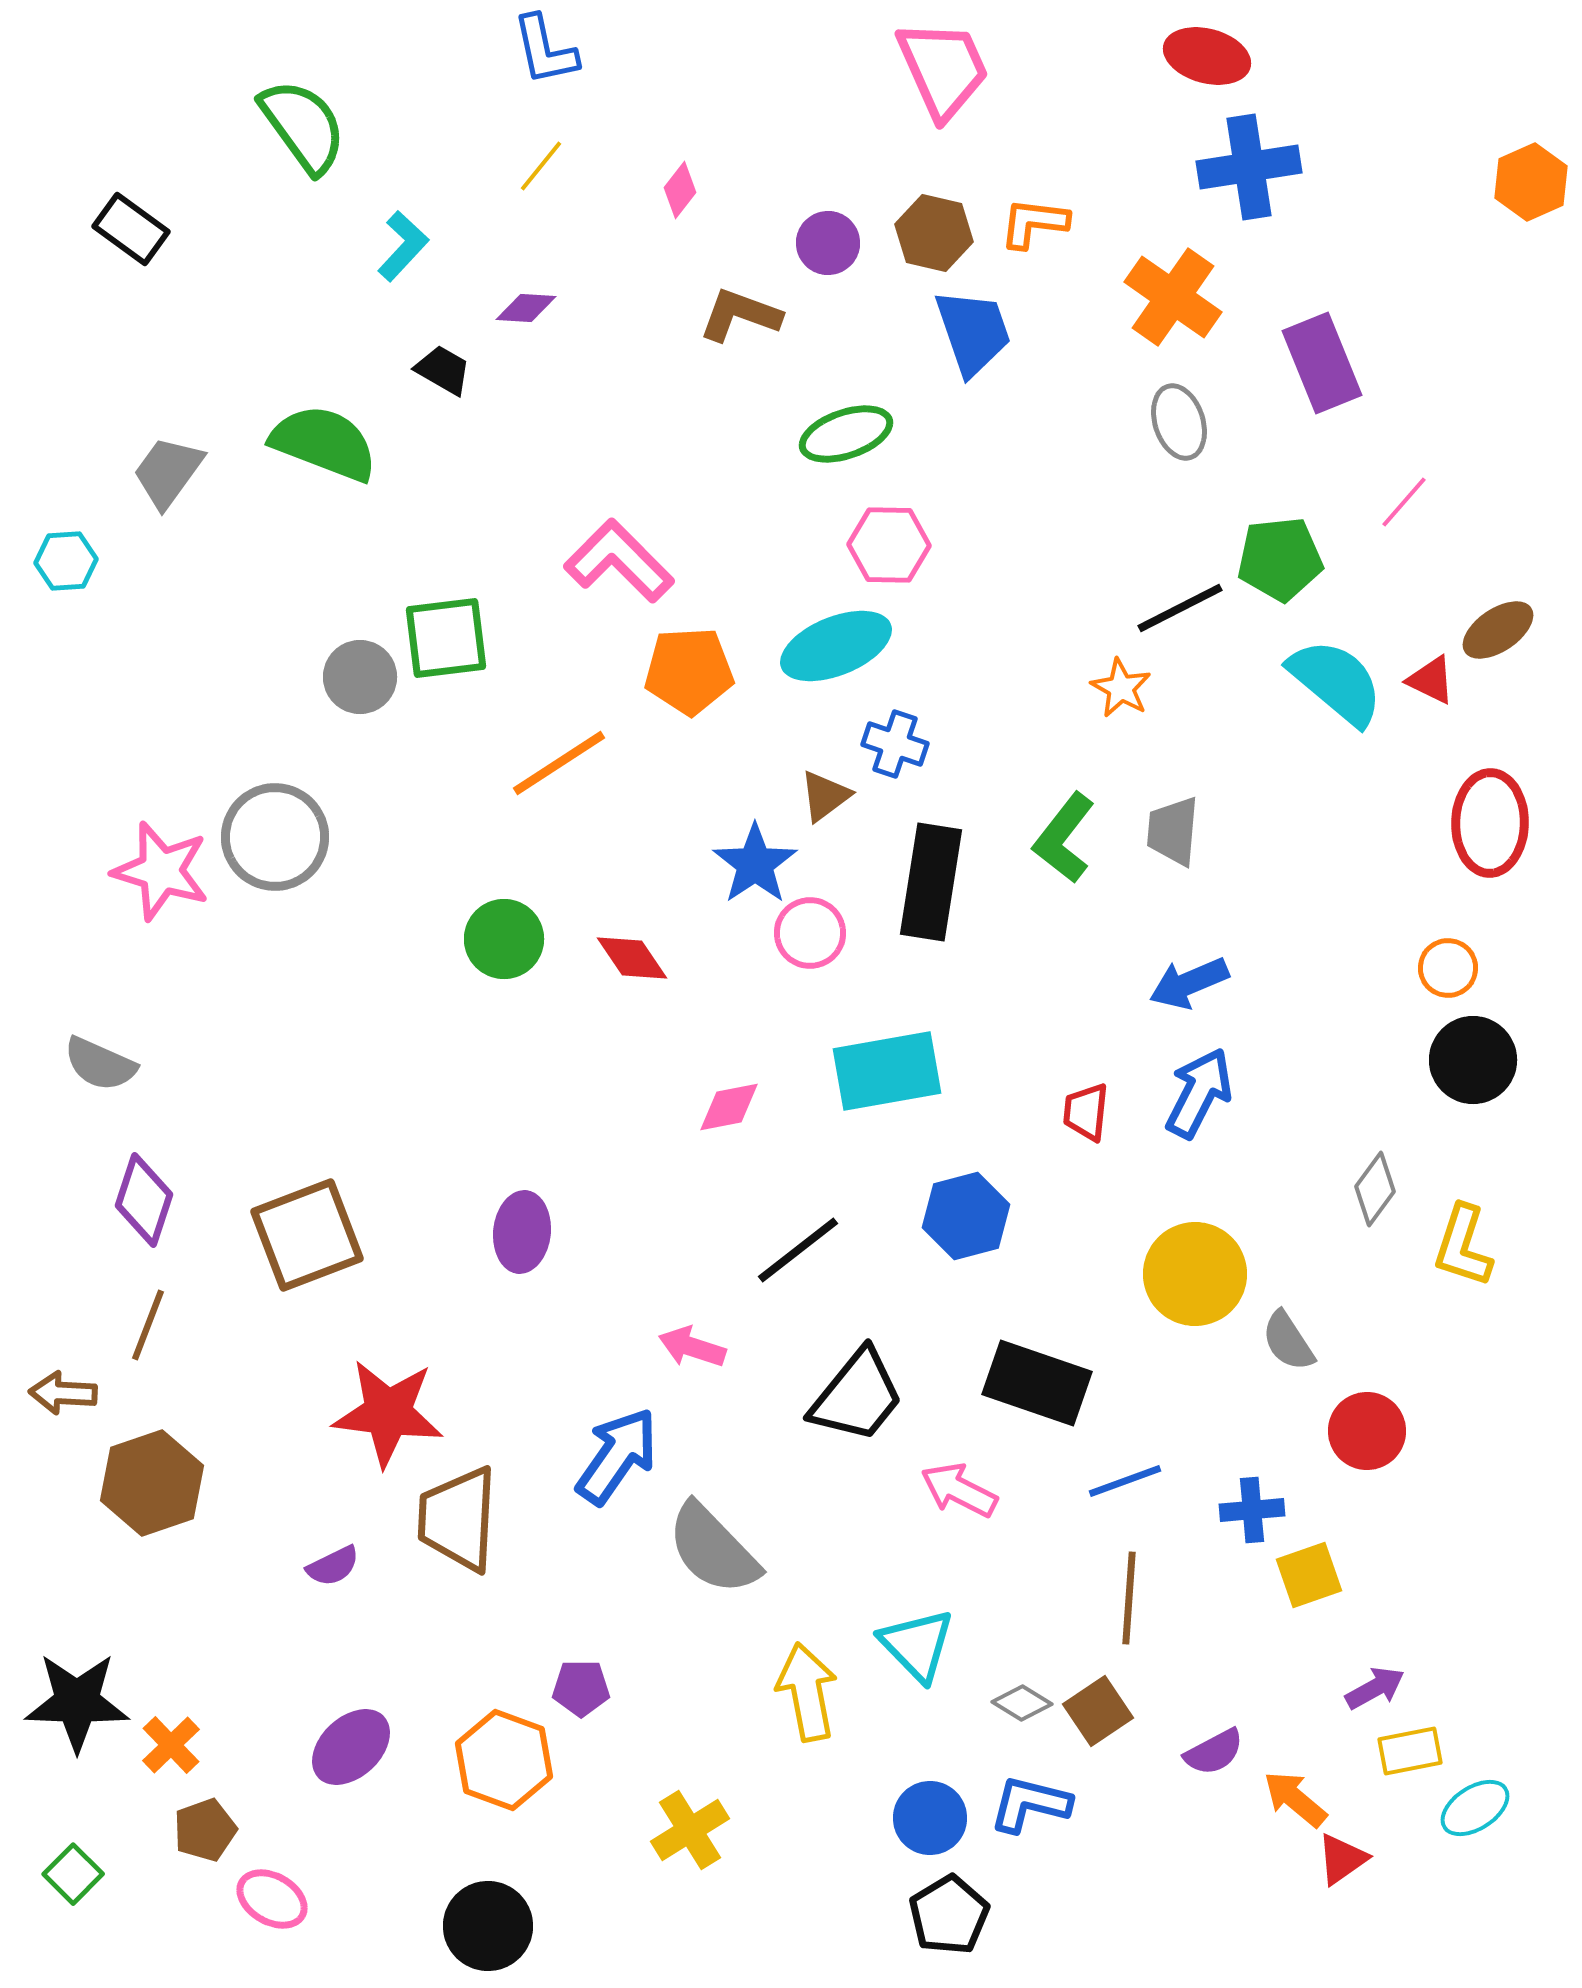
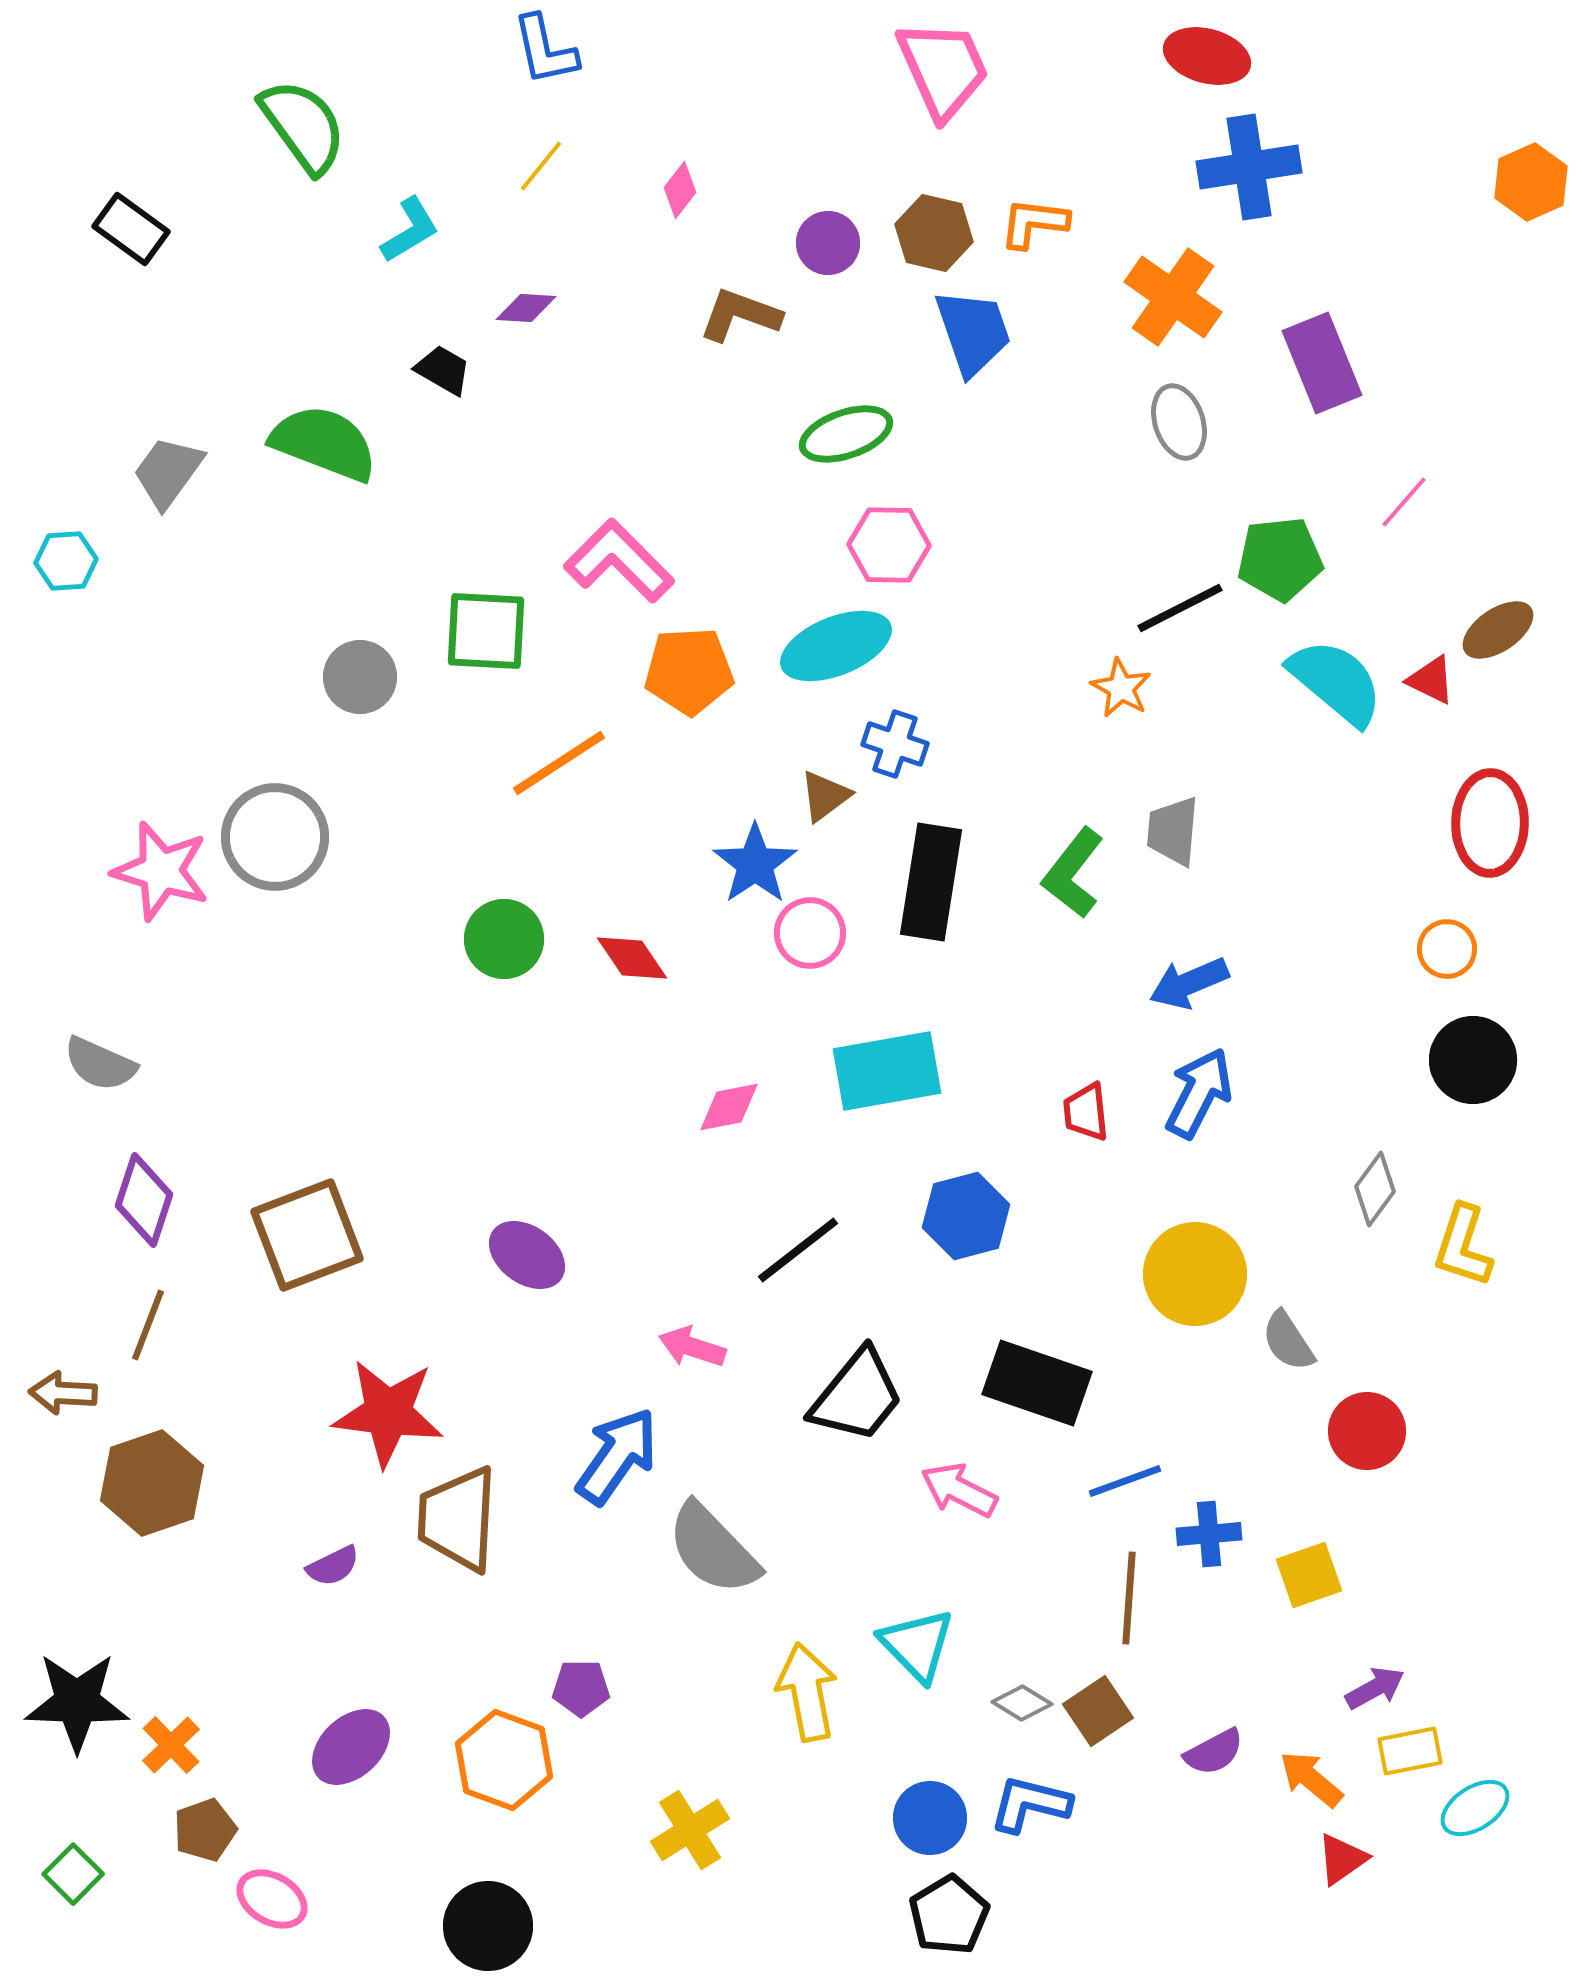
cyan L-shape at (403, 246): moved 7 px right, 16 px up; rotated 16 degrees clockwise
green square at (446, 638): moved 40 px right, 7 px up; rotated 10 degrees clockwise
green L-shape at (1064, 838): moved 9 px right, 35 px down
orange circle at (1448, 968): moved 1 px left, 19 px up
red trapezoid at (1086, 1112): rotated 12 degrees counterclockwise
purple ellipse at (522, 1232): moved 5 px right, 23 px down; rotated 60 degrees counterclockwise
blue cross at (1252, 1510): moved 43 px left, 24 px down
orange arrow at (1295, 1799): moved 16 px right, 20 px up
